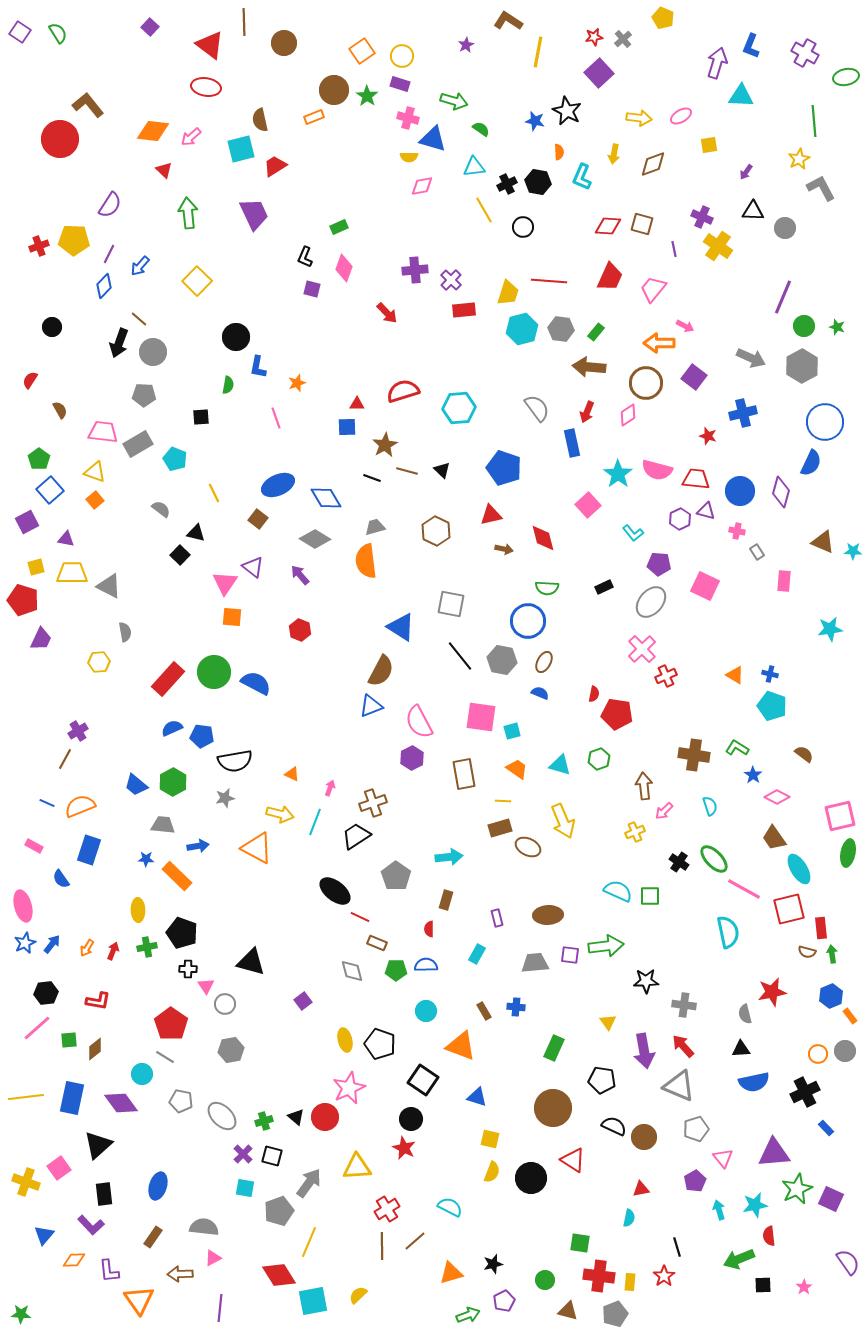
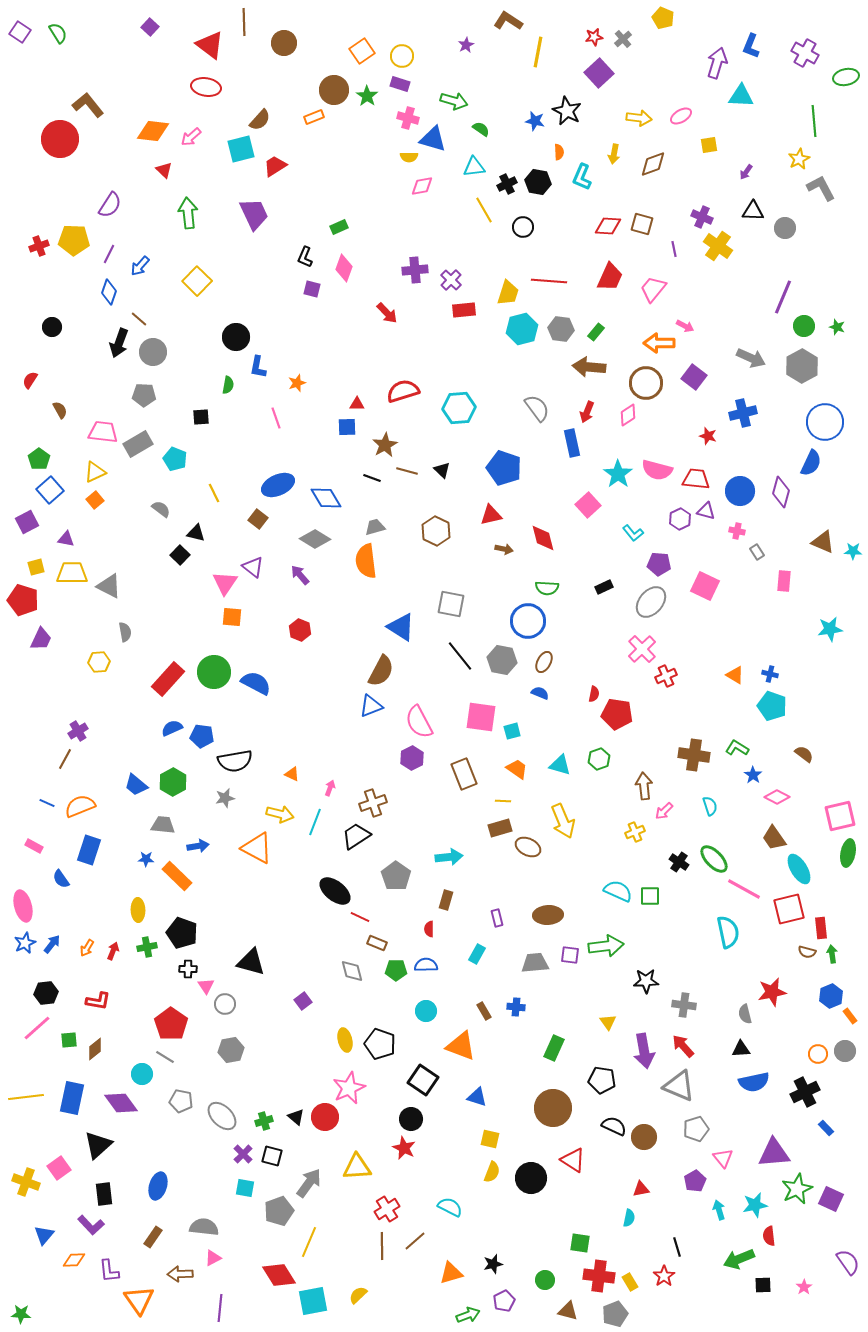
brown semicircle at (260, 120): rotated 125 degrees counterclockwise
blue diamond at (104, 286): moved 5 px right, 6 px down; rotated 25 degrees counterclockwise
yellow triangle at (95, 472): rotated 45 degrees counterclockwise
brown rectangle at (464, 774): rotated 12 degrees counterclockwise
yellow rectangle at (630, 1282): rotated 36 degrees counterclockwise
